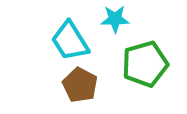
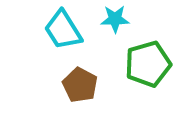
cyan trapezoid: moved 7 px left, 11 px up
green pentagon: moved 3 px right
